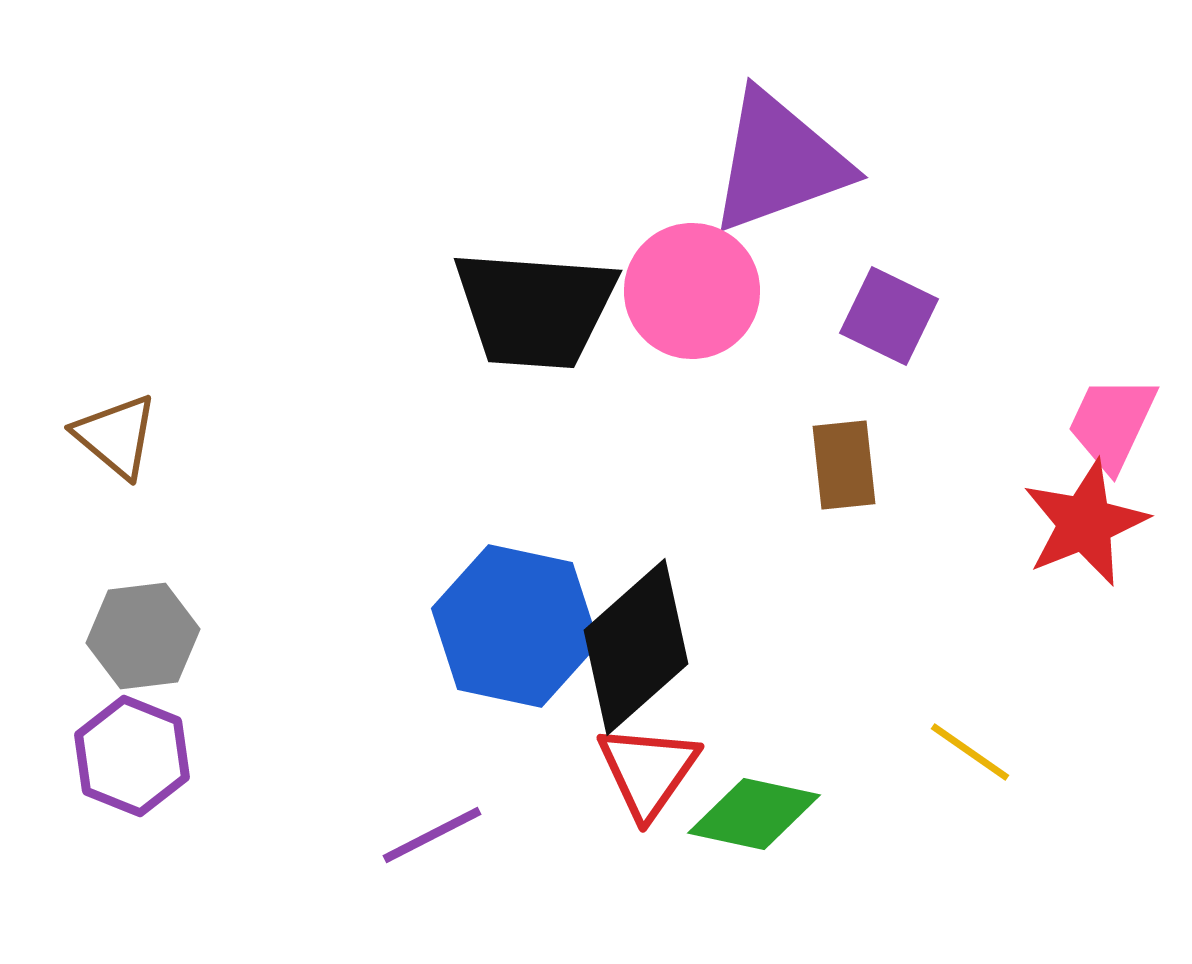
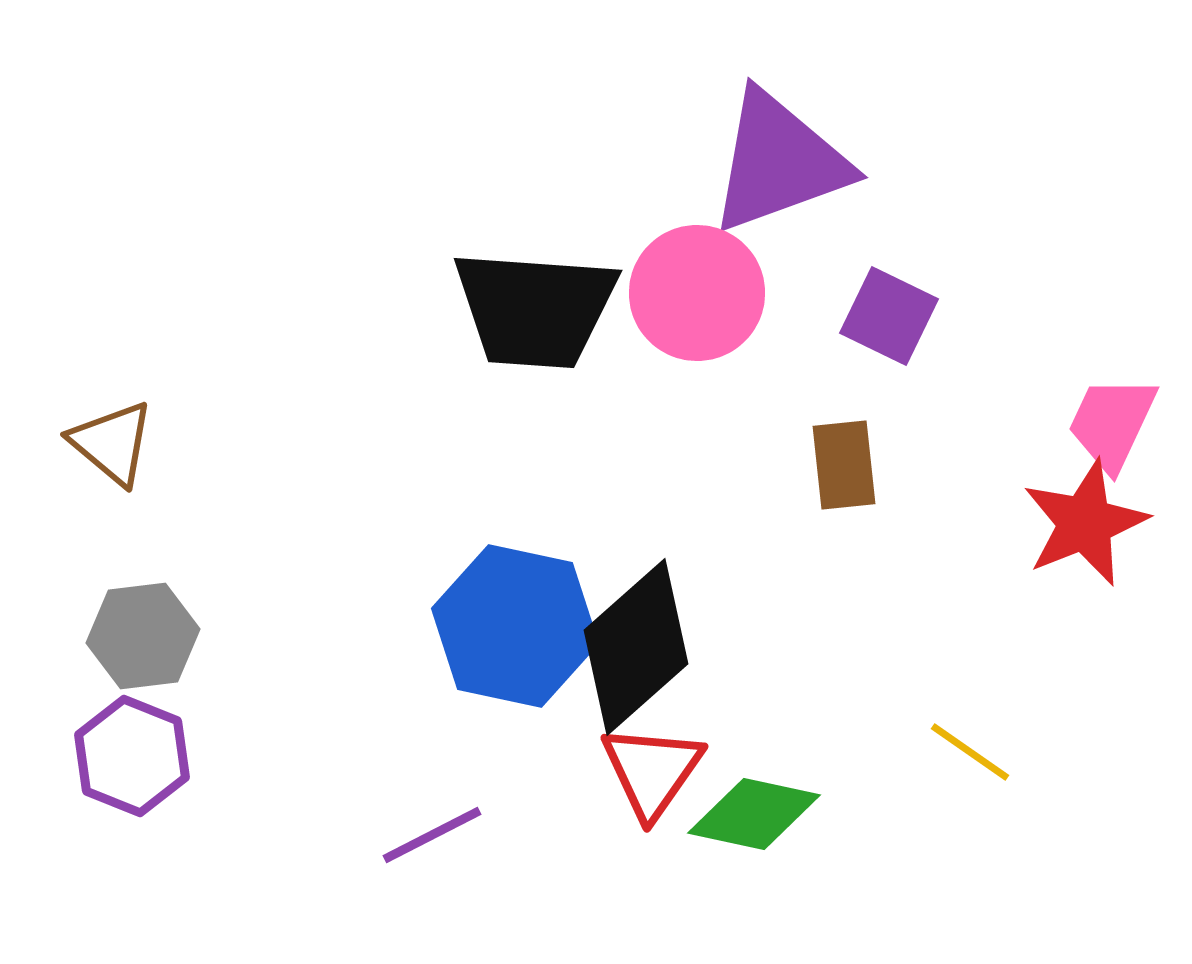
pink circle: moved 5 px right, 2 px down
brown triangle: moved 4 px left, 7 px down
red triangle: moved 4 px right
